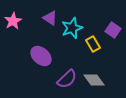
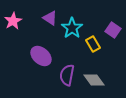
cyan star: rotated 15 degrees counterclockwise
purple semicircle: moved 4 px up; rotated 145 degrees clockwise
